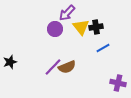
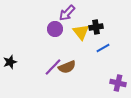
yellow triangle: moved 5 px down
